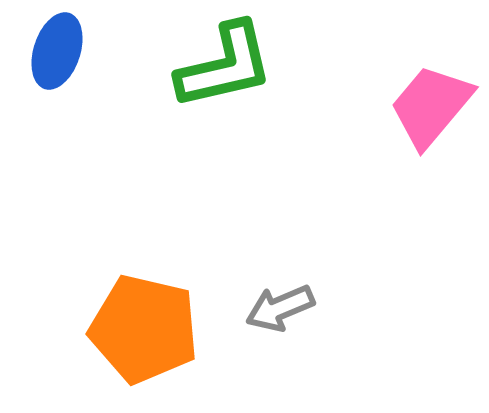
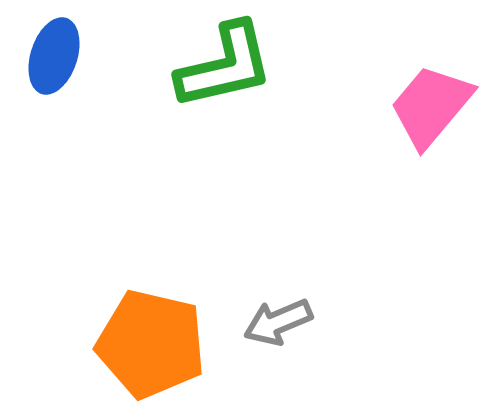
blue ellipse: moved 3 px left, 5 px down
gray arrow: moved 2 px left, 14 px down
orange pentagon: moved 7 px right, 15 px down
